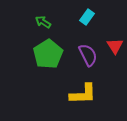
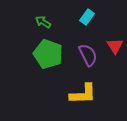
green pentagon: rotated 20 degrees counterclockwise
